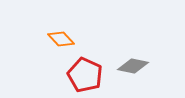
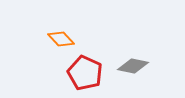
red pentagon: moved 2 px up
